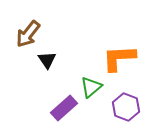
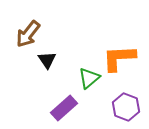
green triangle: moved 2 px left, 9 px up
